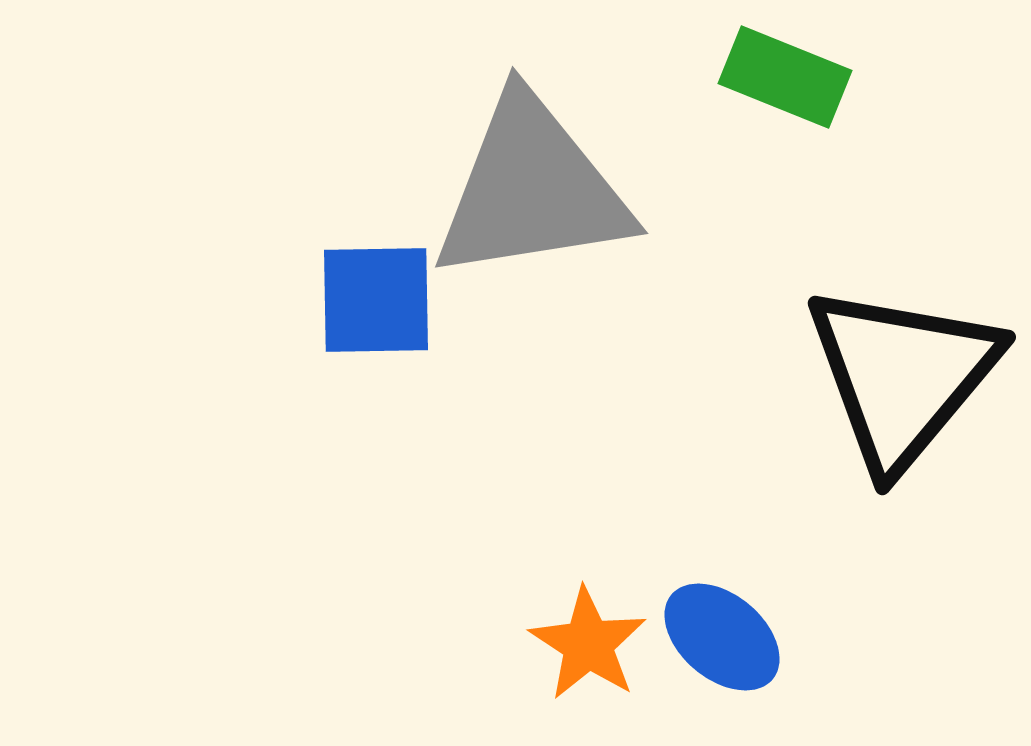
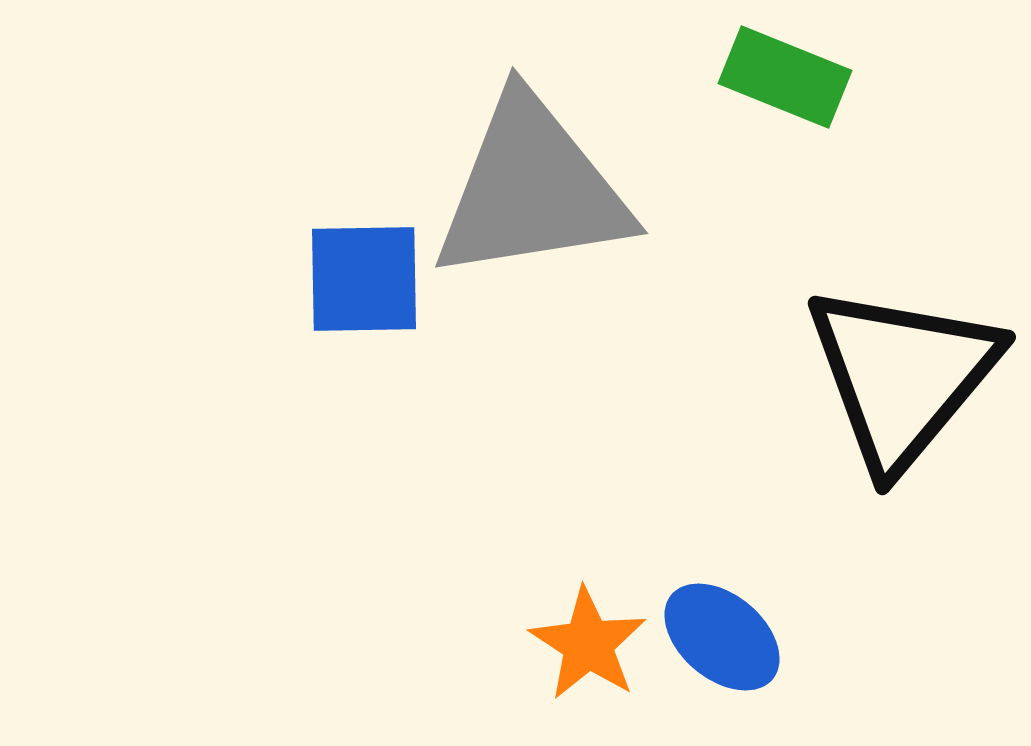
blue square: moved 12 px left, 21 px up
